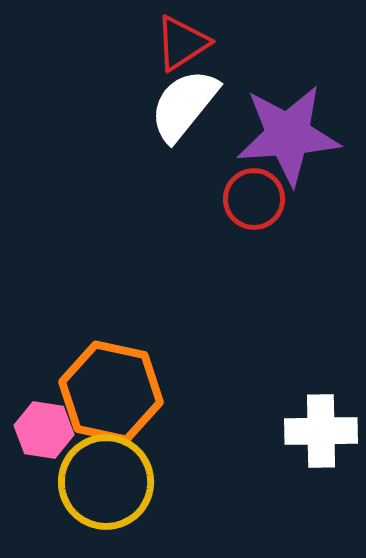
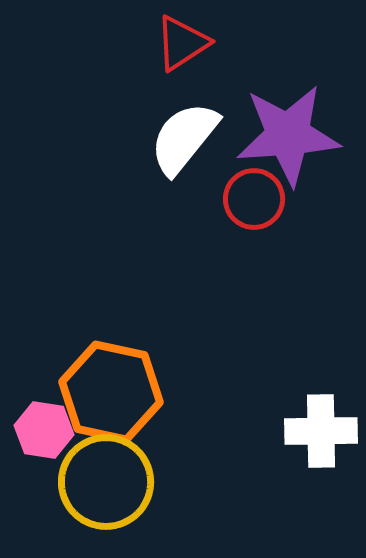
white semicircle: moved 33 px down
